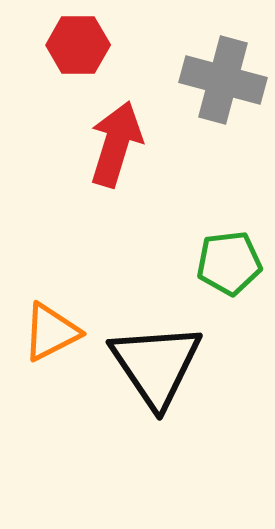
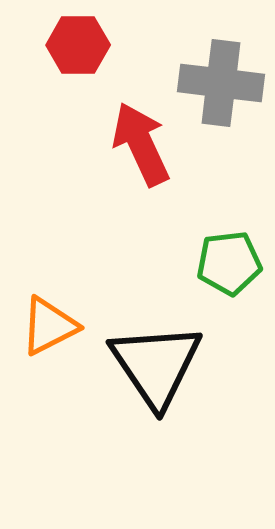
gray cross: moved 2 px left, 3 px down; rotated 8 degrees counterclockwise
red arrow: moved 25 px right; rotated 42 degrees counterclockwise
orange triangle: moved 2 px left, 6 px up
